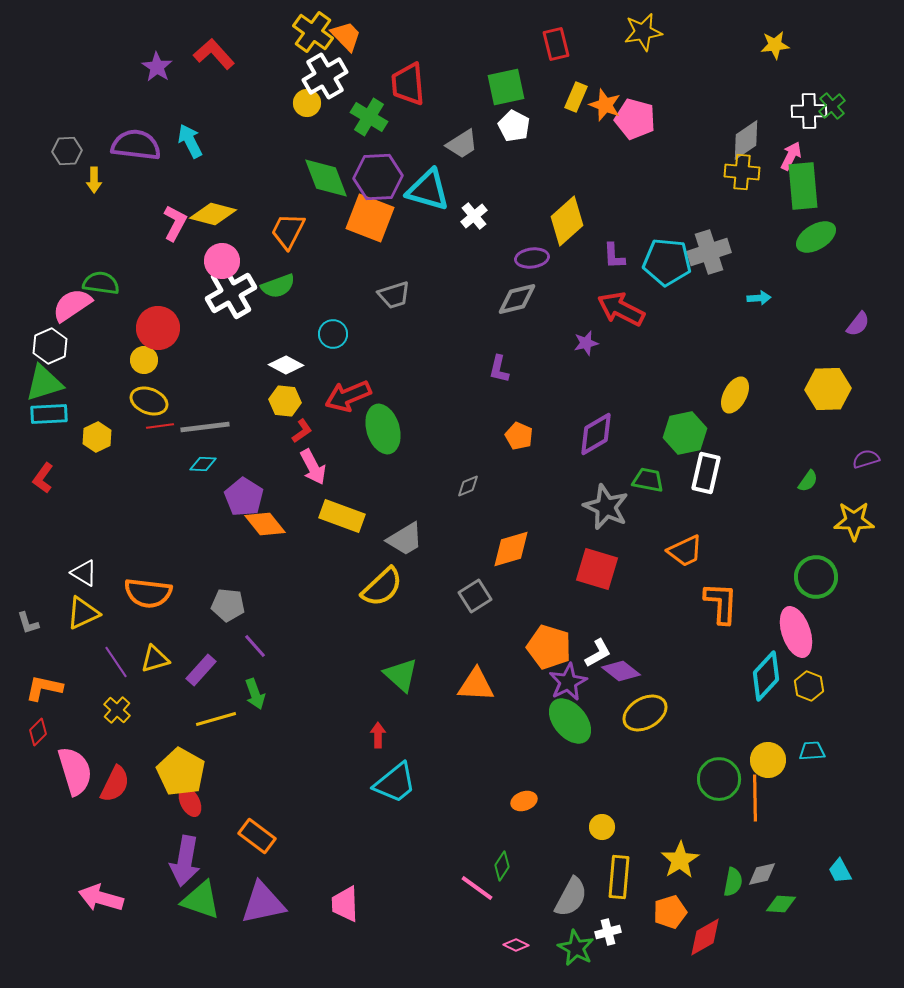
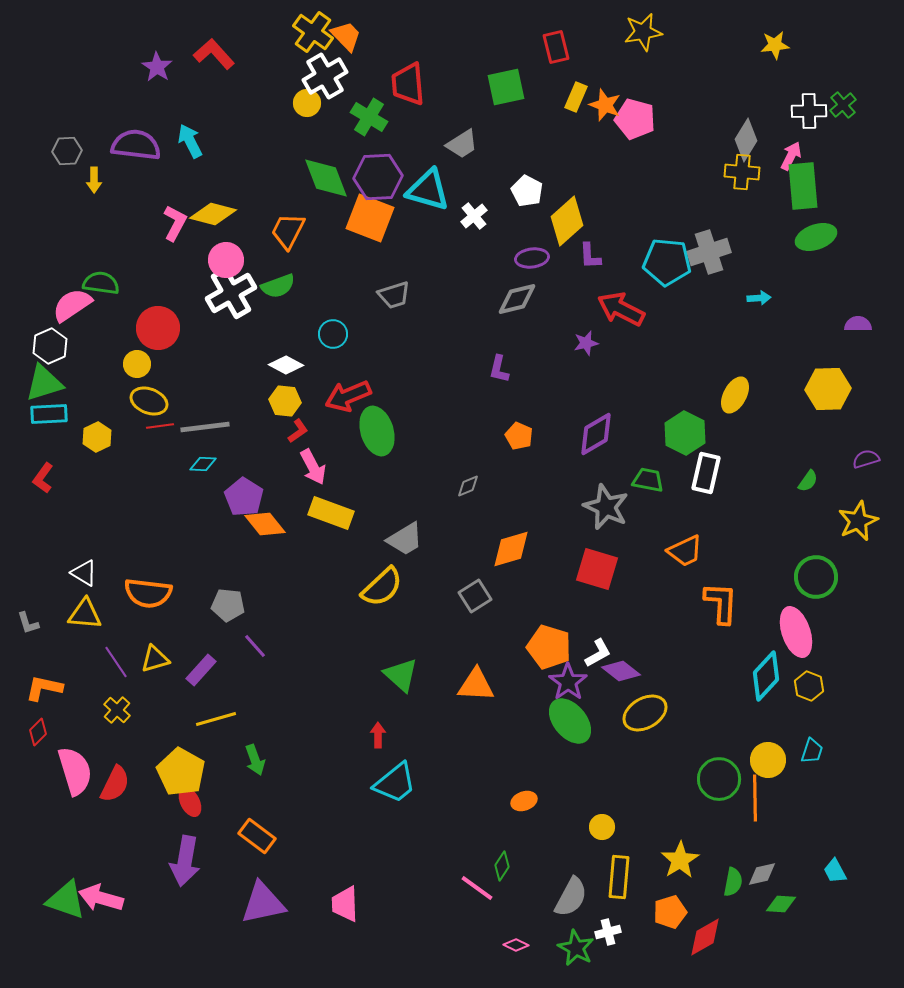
red rectangle at (556, 44): moved 3 px down
green cross at (832, 106): moved 11 px right, 1 px up
white pentagon at (514, 126): moved 13 px right, 65 px down
gray diamond at (746, 140): rotated 24 degrees counterclockwise
green ellipse at (816, 237): rotated 12 degrees clockwise
purple L-shape at (614, 256): moved 24 px left
pink circle at (222, 261): moved 4 px right, 1 px up
purple semicircle at (858, 324): rotated 128 degrees counterclockwise
yellow circle at (144, 360): moved 7 px left, 4 px down
green ellipse at (383, 429): moved 6 px left, 2 px down
red L-shape at (302, 431): moved 4 px left
green hexagon at (685, 433): rotated 21 degrees counterclockwise
yellow rectangle at (342, 516): moved 11 px left, 3 px up
yellow star at (854, 521): moved 4 px right; rotated 24 degrees counterclockwise
yellow triangle at (83, 613): moved 2 px right, 1 px down; rotated 30 degrees clockwise
purple star at (568, 682): rotated 9 degrees counterclockwise
green arrow at (255, 694): moved 66 px down
cyan trapezoid at (812, 751): rotated 112 degrees clockwise
cyan trapezoid at (840, 871): moved 5 px left
green triangle at (201, 900): moved 135 px left
